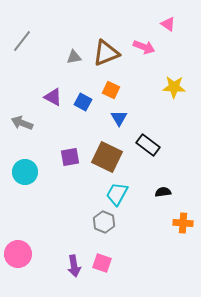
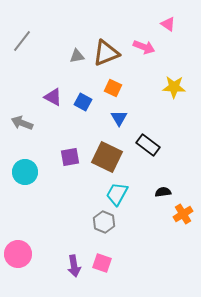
gray triangle: moved 3 px right, 1 px up
orange square: moved 2 px right, 2 px up
orange cross: moved 9 px up; rotated 36 degrees counterclockwise
